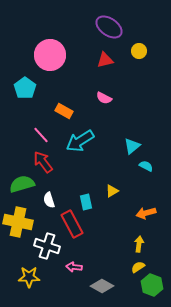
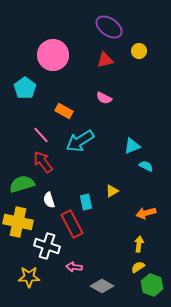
pink circle: moved 3 px right
cyan triangle: rotated 18 degrees clockwise
